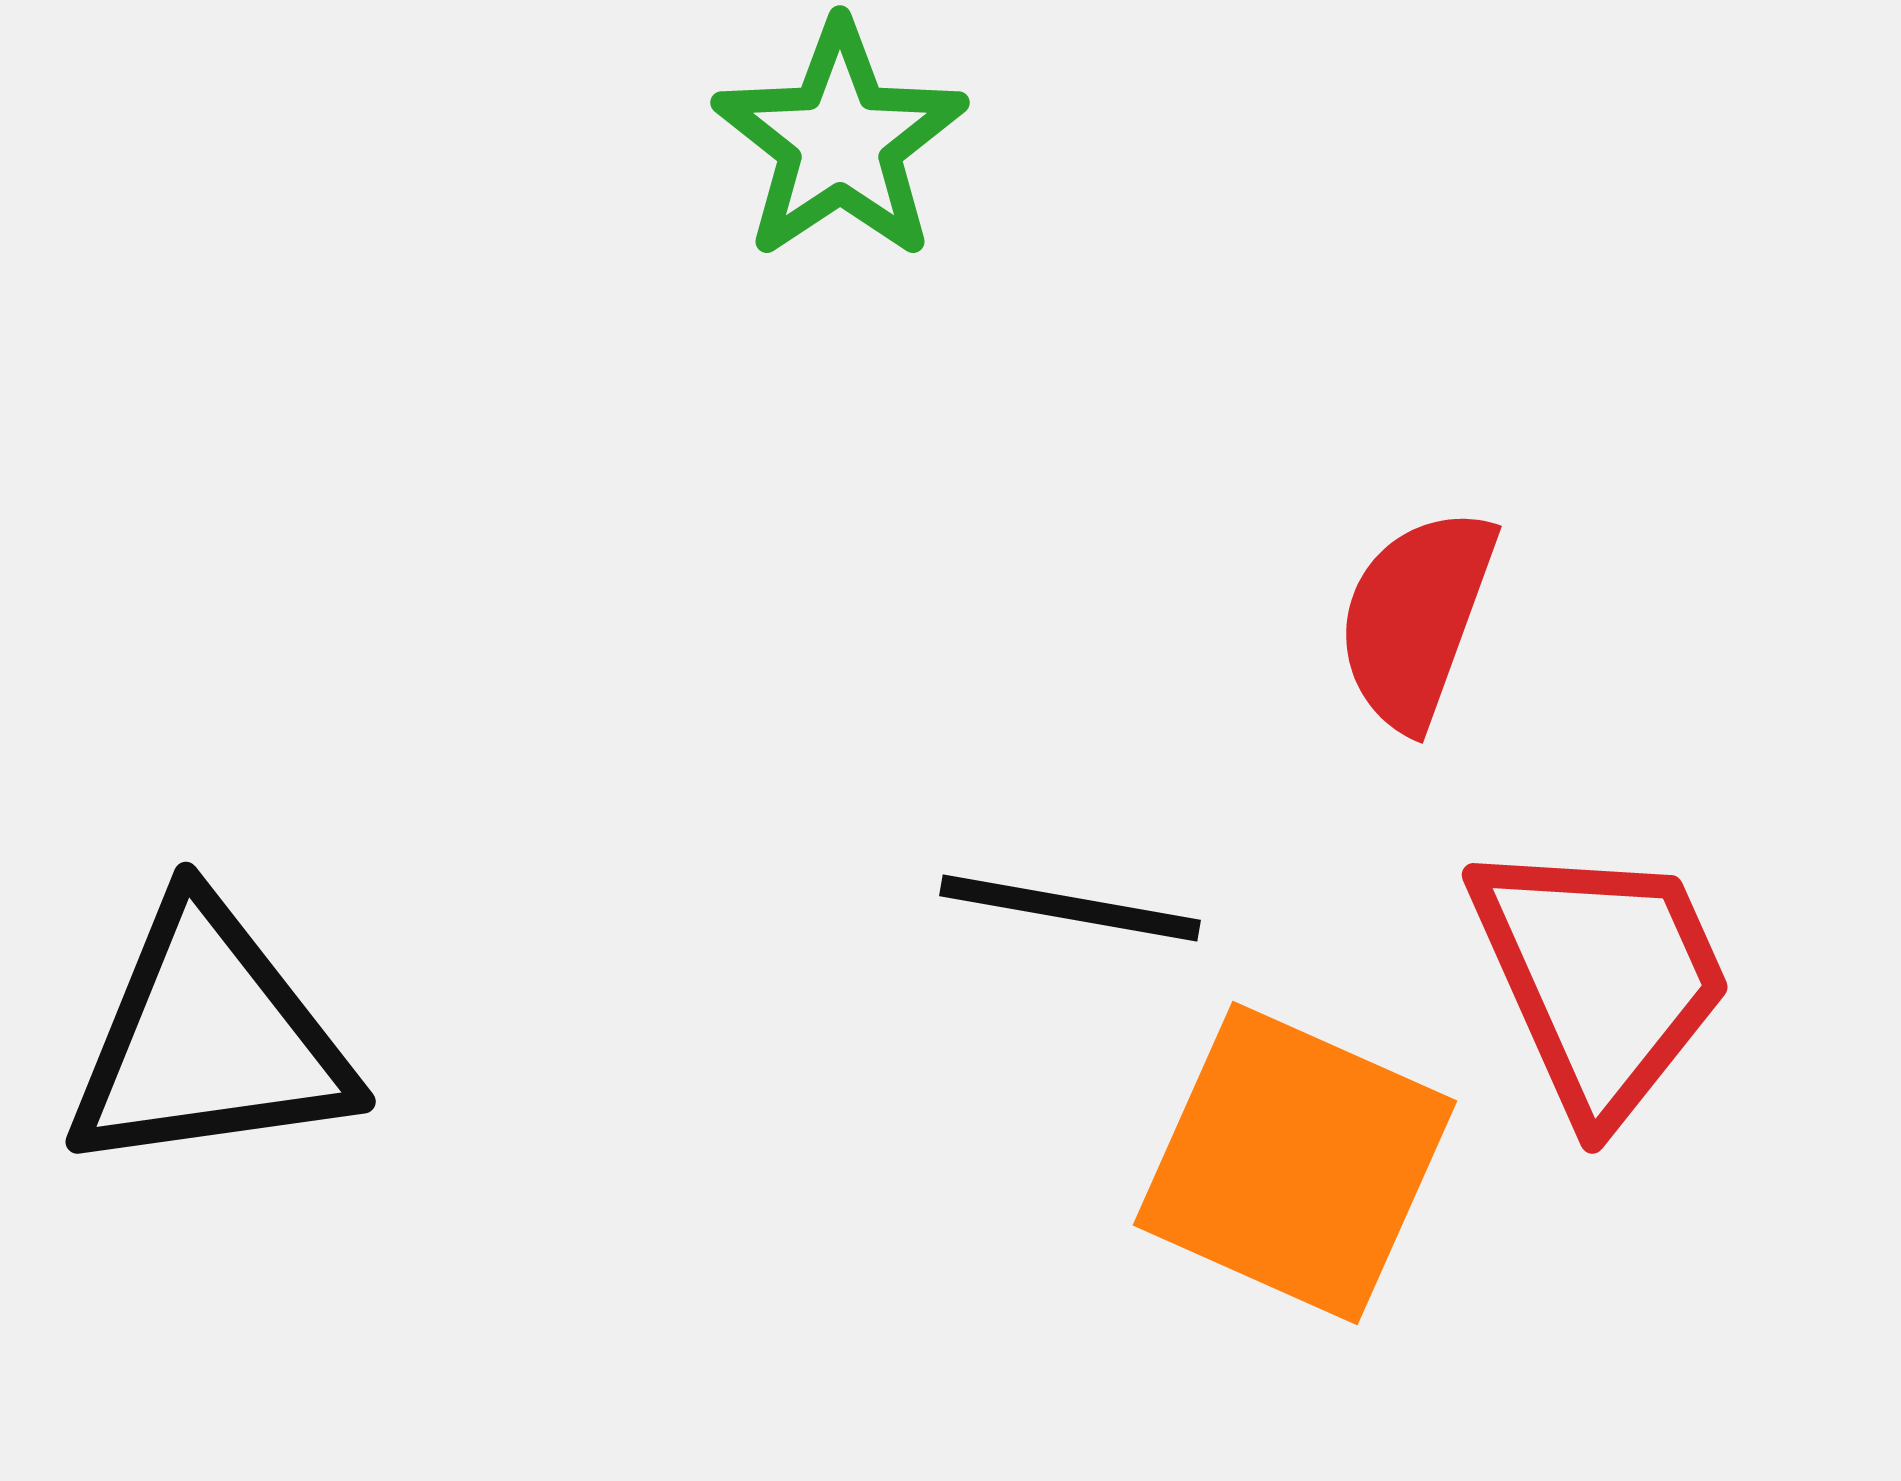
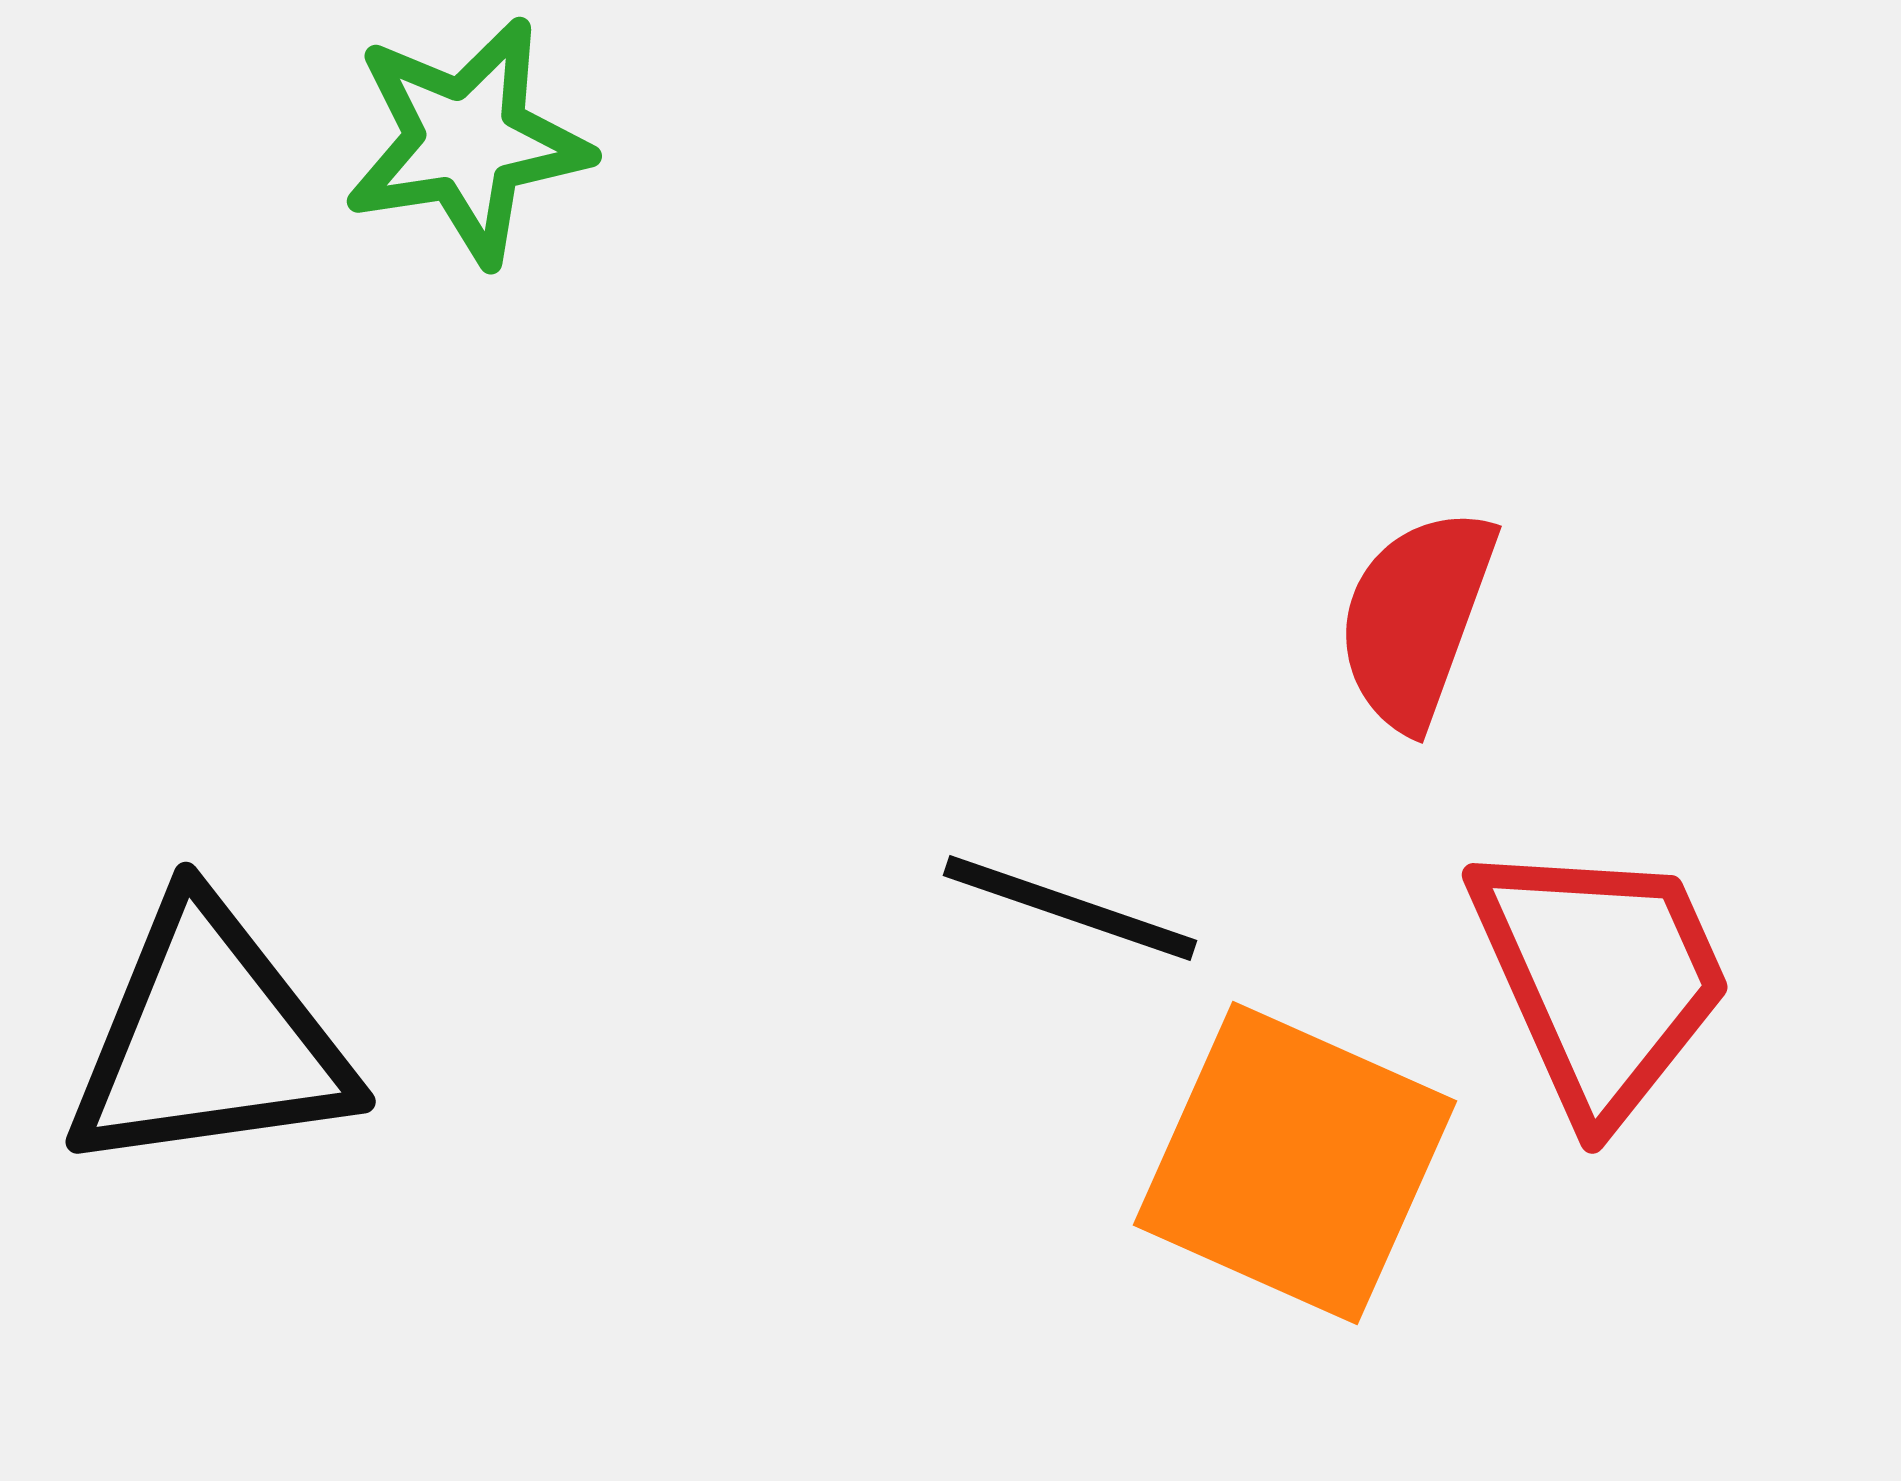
green star: moved 373 px left; rotated 25 degrees clockwise
black line: rotated 9 degrees clockwise
